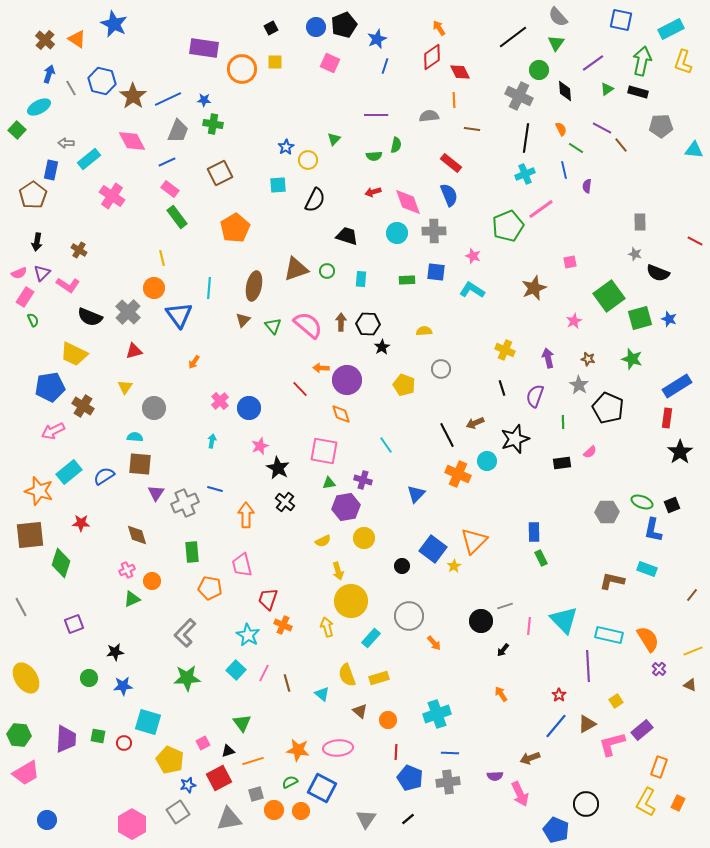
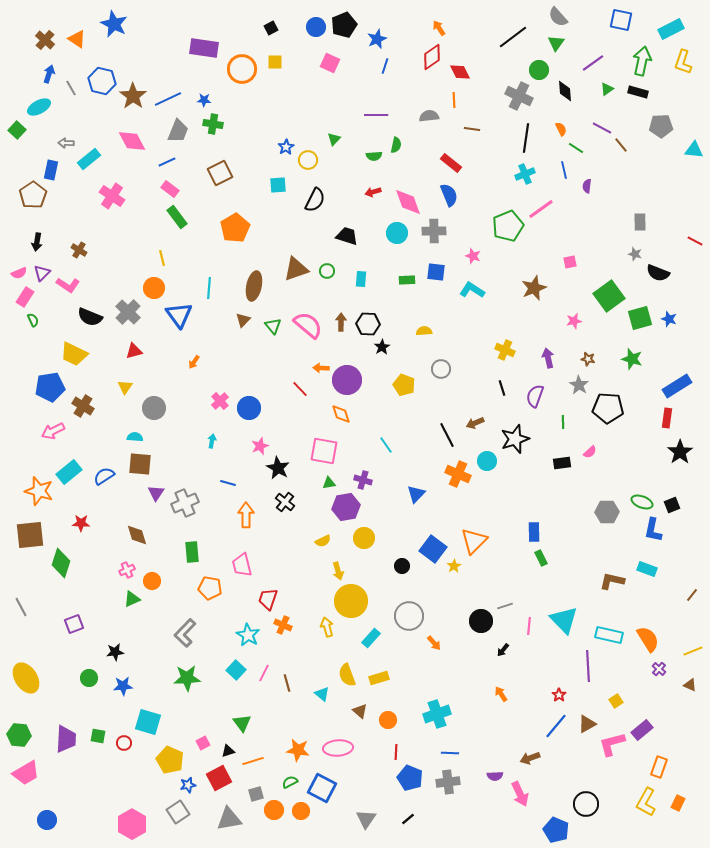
pink star at (574, 321): rotated 14 degrees clockwise
black pentagon at (608, 408): rotated 20 degrees counterclockwise
blue line at (215, 489): moved 13 px right, 6 px up
